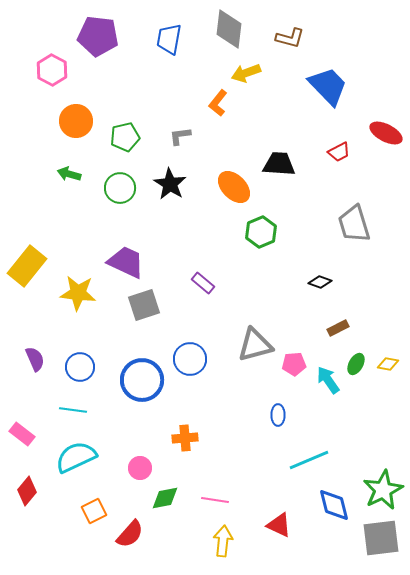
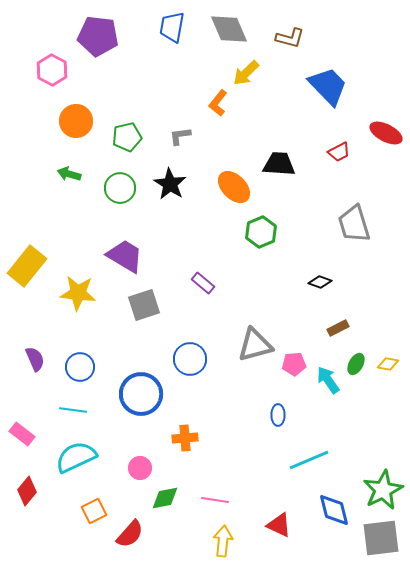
gray diamond at (229, 29): rotated 30 degrees counterclockwise
blue trapezoid at (169, 39): moved 3 px right, 12 px up
yellow arrow at (246, 73): rotated 24 degrees counterclockwise
green pentagon at (125, 137): moved 2 px right
purple trapezoid at (126, 262): moved 1 px left, 6 px up; rotated 6 degrees clockwise
blue circle at (142, 380): moved 1 px left, 14 px down
blue diamond at (334, 505): moved 5 px down
